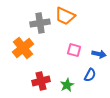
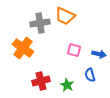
orange cross: rotated 15 degrees counterclockwise
blue semicircle: rotated 136 degrees clockwise
green star: rotated 16 degrees counterclockwise
